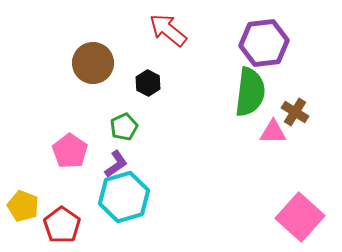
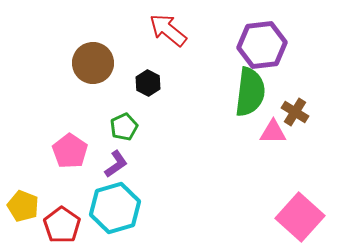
purple hexagon: moved 2 px left, 2 px down
cyan hexagon: moved 9 px left, 11 px down
